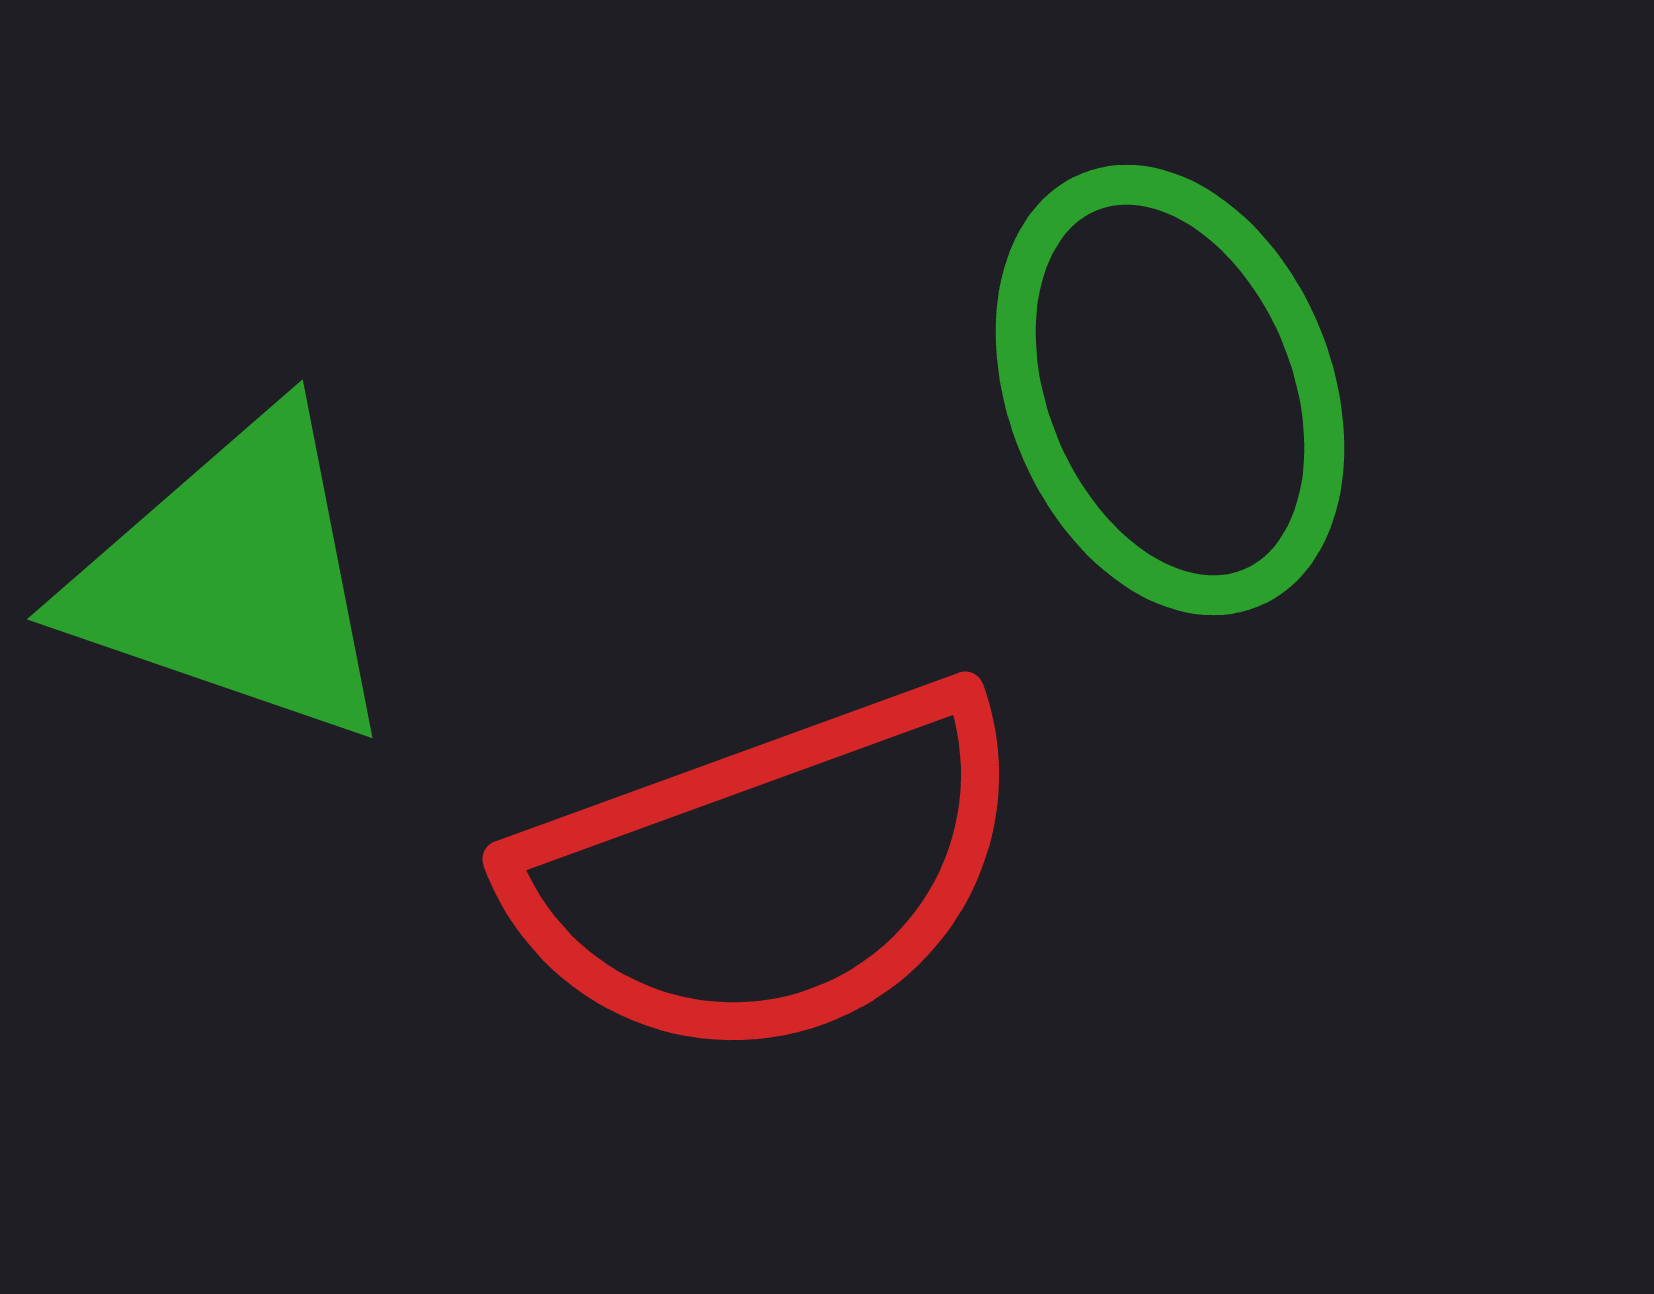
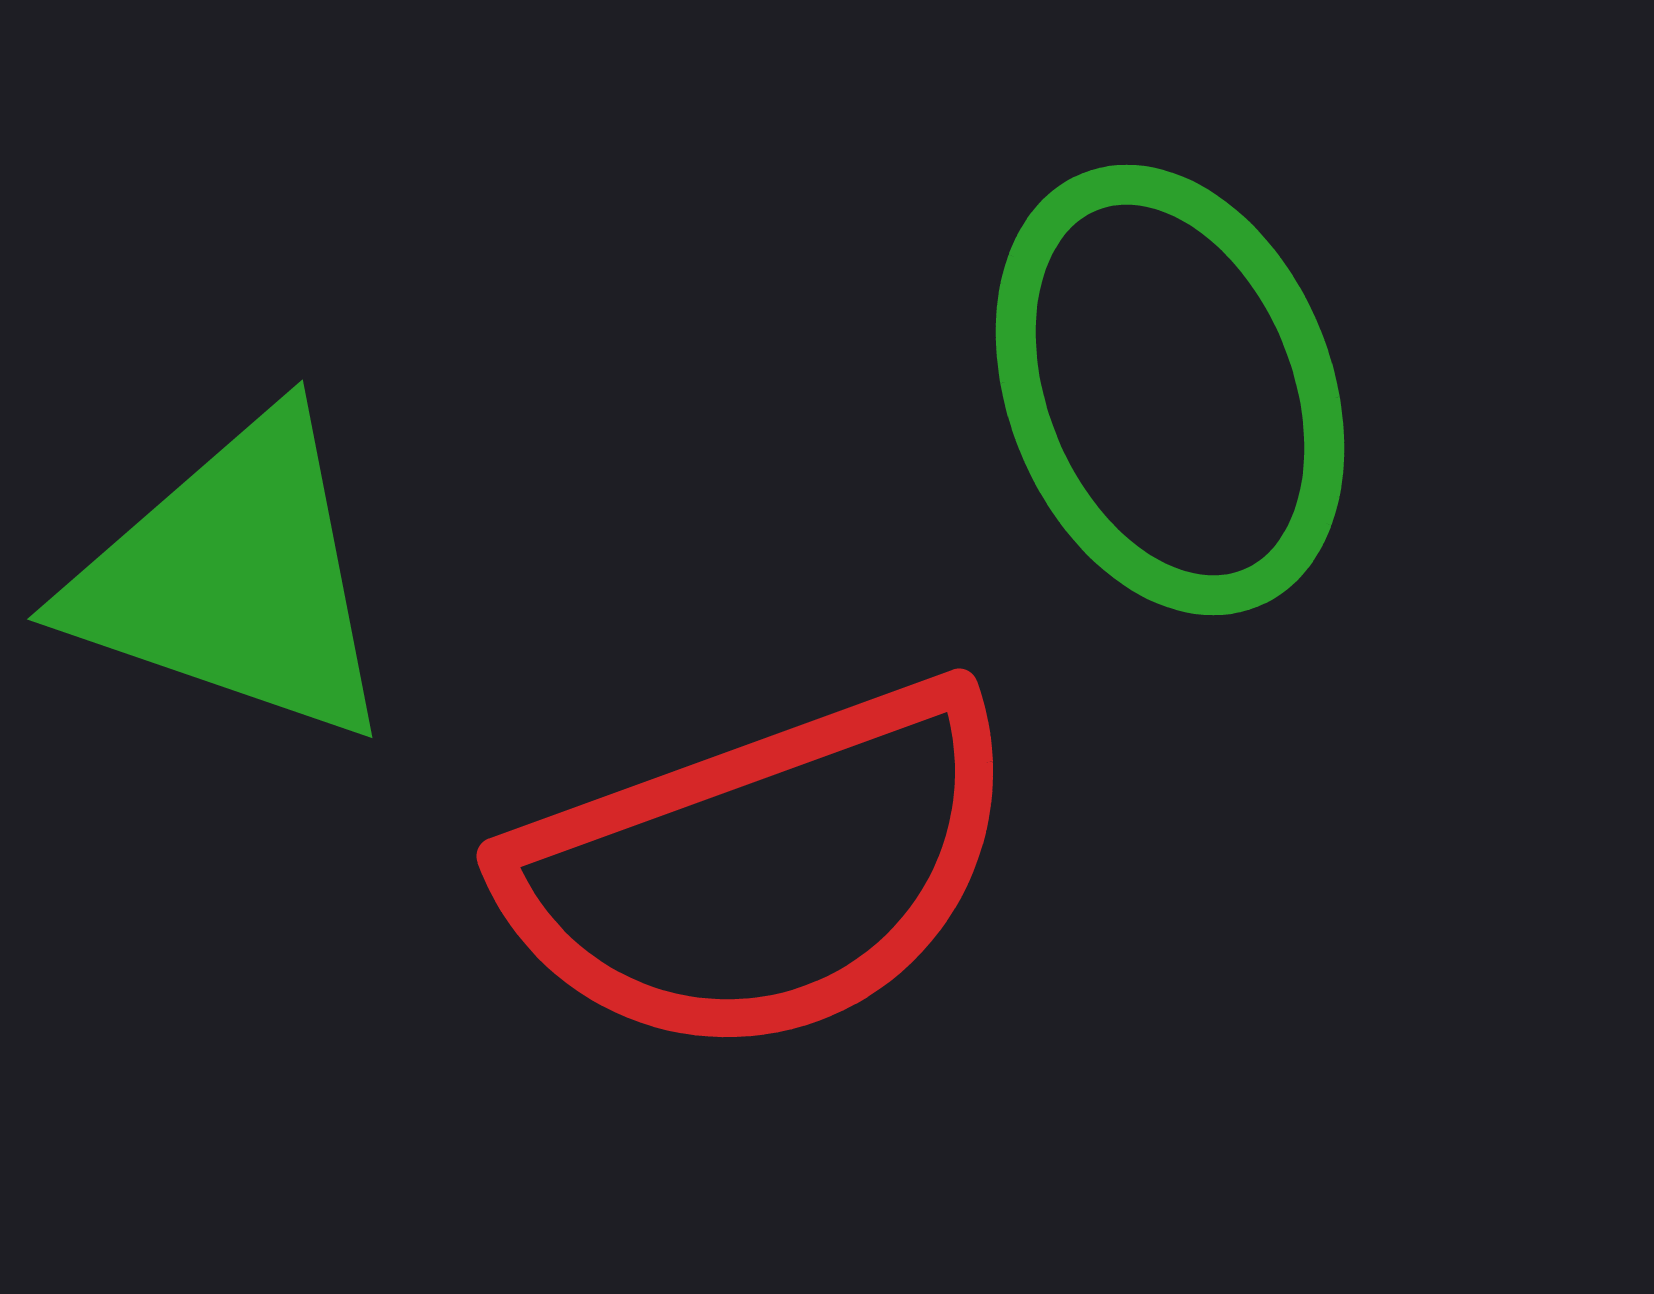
red semicircle: moved 6 px left, 3 px up
